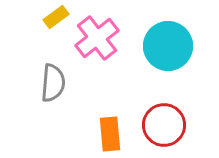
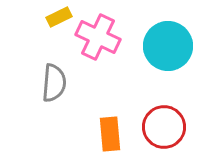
yellow rectangle: moved 3 px right; rotated 10 degrees clockwise
pink cross: moved 1 px right, 1 px up; rotated 27 degrees counterclockwise
gray semicircle: moved 1 px right
red circle: moved 2 px down
